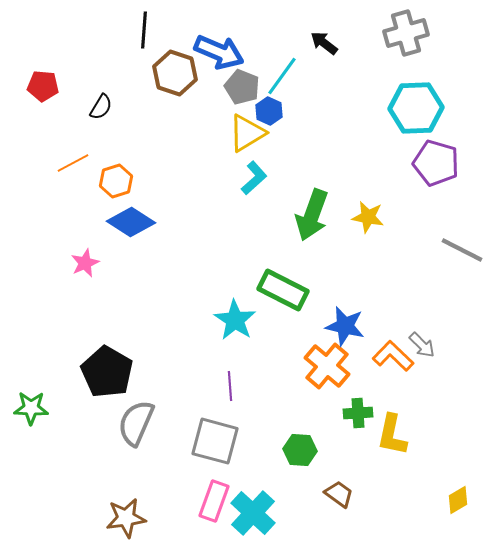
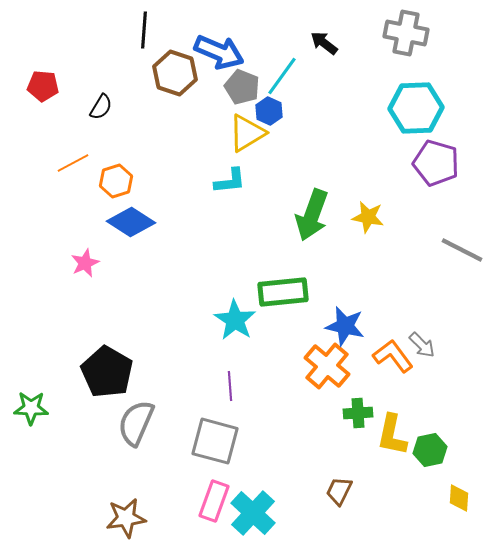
gray cross: rotated 27 degrees clockwise
cyan L-shape: moved 24 px left, 3 px down; rotated 36 degrees clockwise
green rectangle: moved 2 px down; rotated 33 degrees counterclockwise
orange L-shape: rotated 9 degrees clockwise
green hexagon: moved 130 px right; rotated 16 degrees counterclockwise
brown trapezoid: moved 3 px up; rotated 100 degrees counterclockwise
yellow diamond: moved 1 px right, 2 px up; rotated 56 degrees counterclockwise
